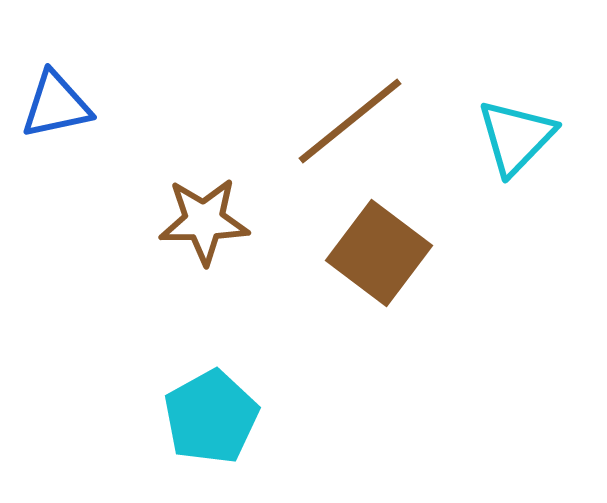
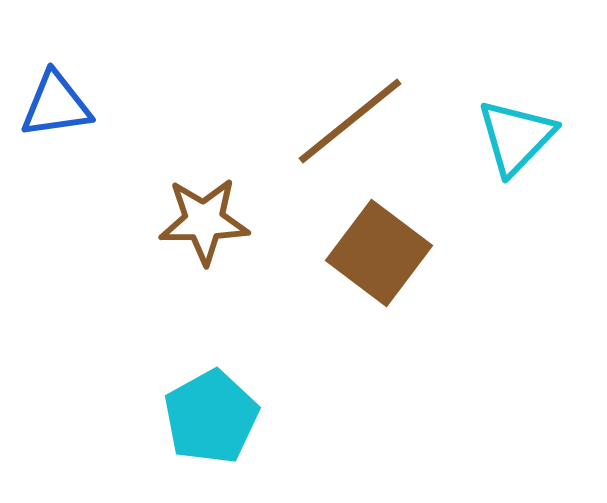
blue triangle: rotated 4 degrees clockwise
